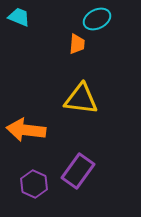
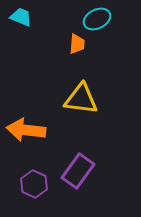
cyan trapezoid: moved 2 px right
